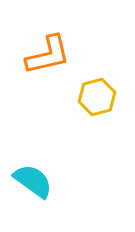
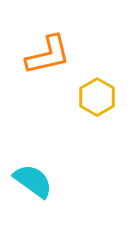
yellow hexagon: rotated 15 degrees counterclockwise
